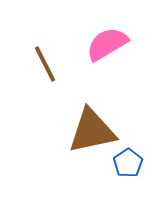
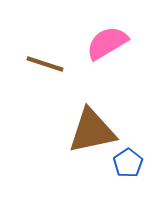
pink semicircle: moved 1 px up
brown line: rotated 45 degrees counterclockwise
